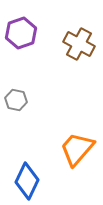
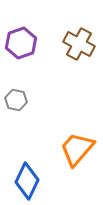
purple hexagon: moved 10 px down
